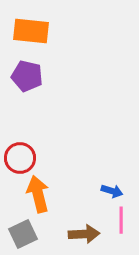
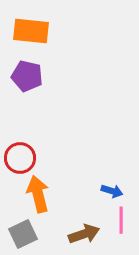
brown arrow: rotated 16 degrees counterclockwise
